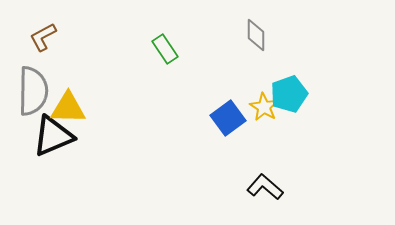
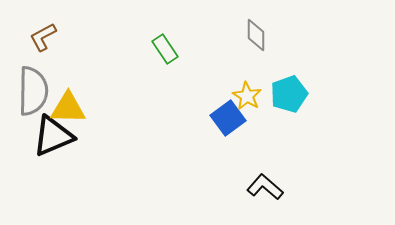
yellow star: moved 17 px left, 11 px up
